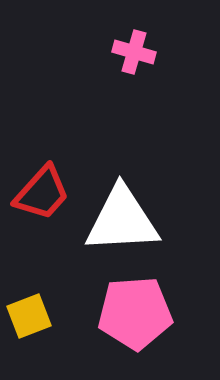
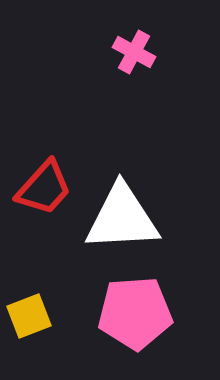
pink cross: rotated 12 degrees clockwise
red trapezoid: moved 2 px right, 5 px up
white triangle: moved 2 px up
